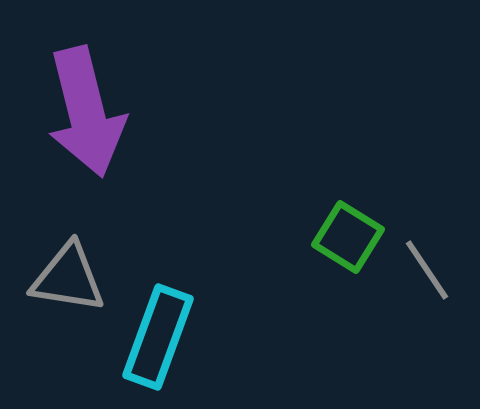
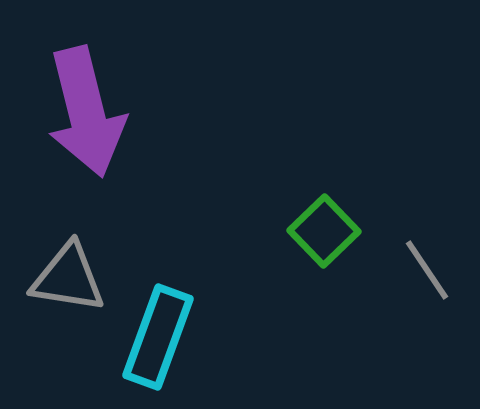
green square: moved 24 px left, 6 px up; rotated 14 degrees clockwise
